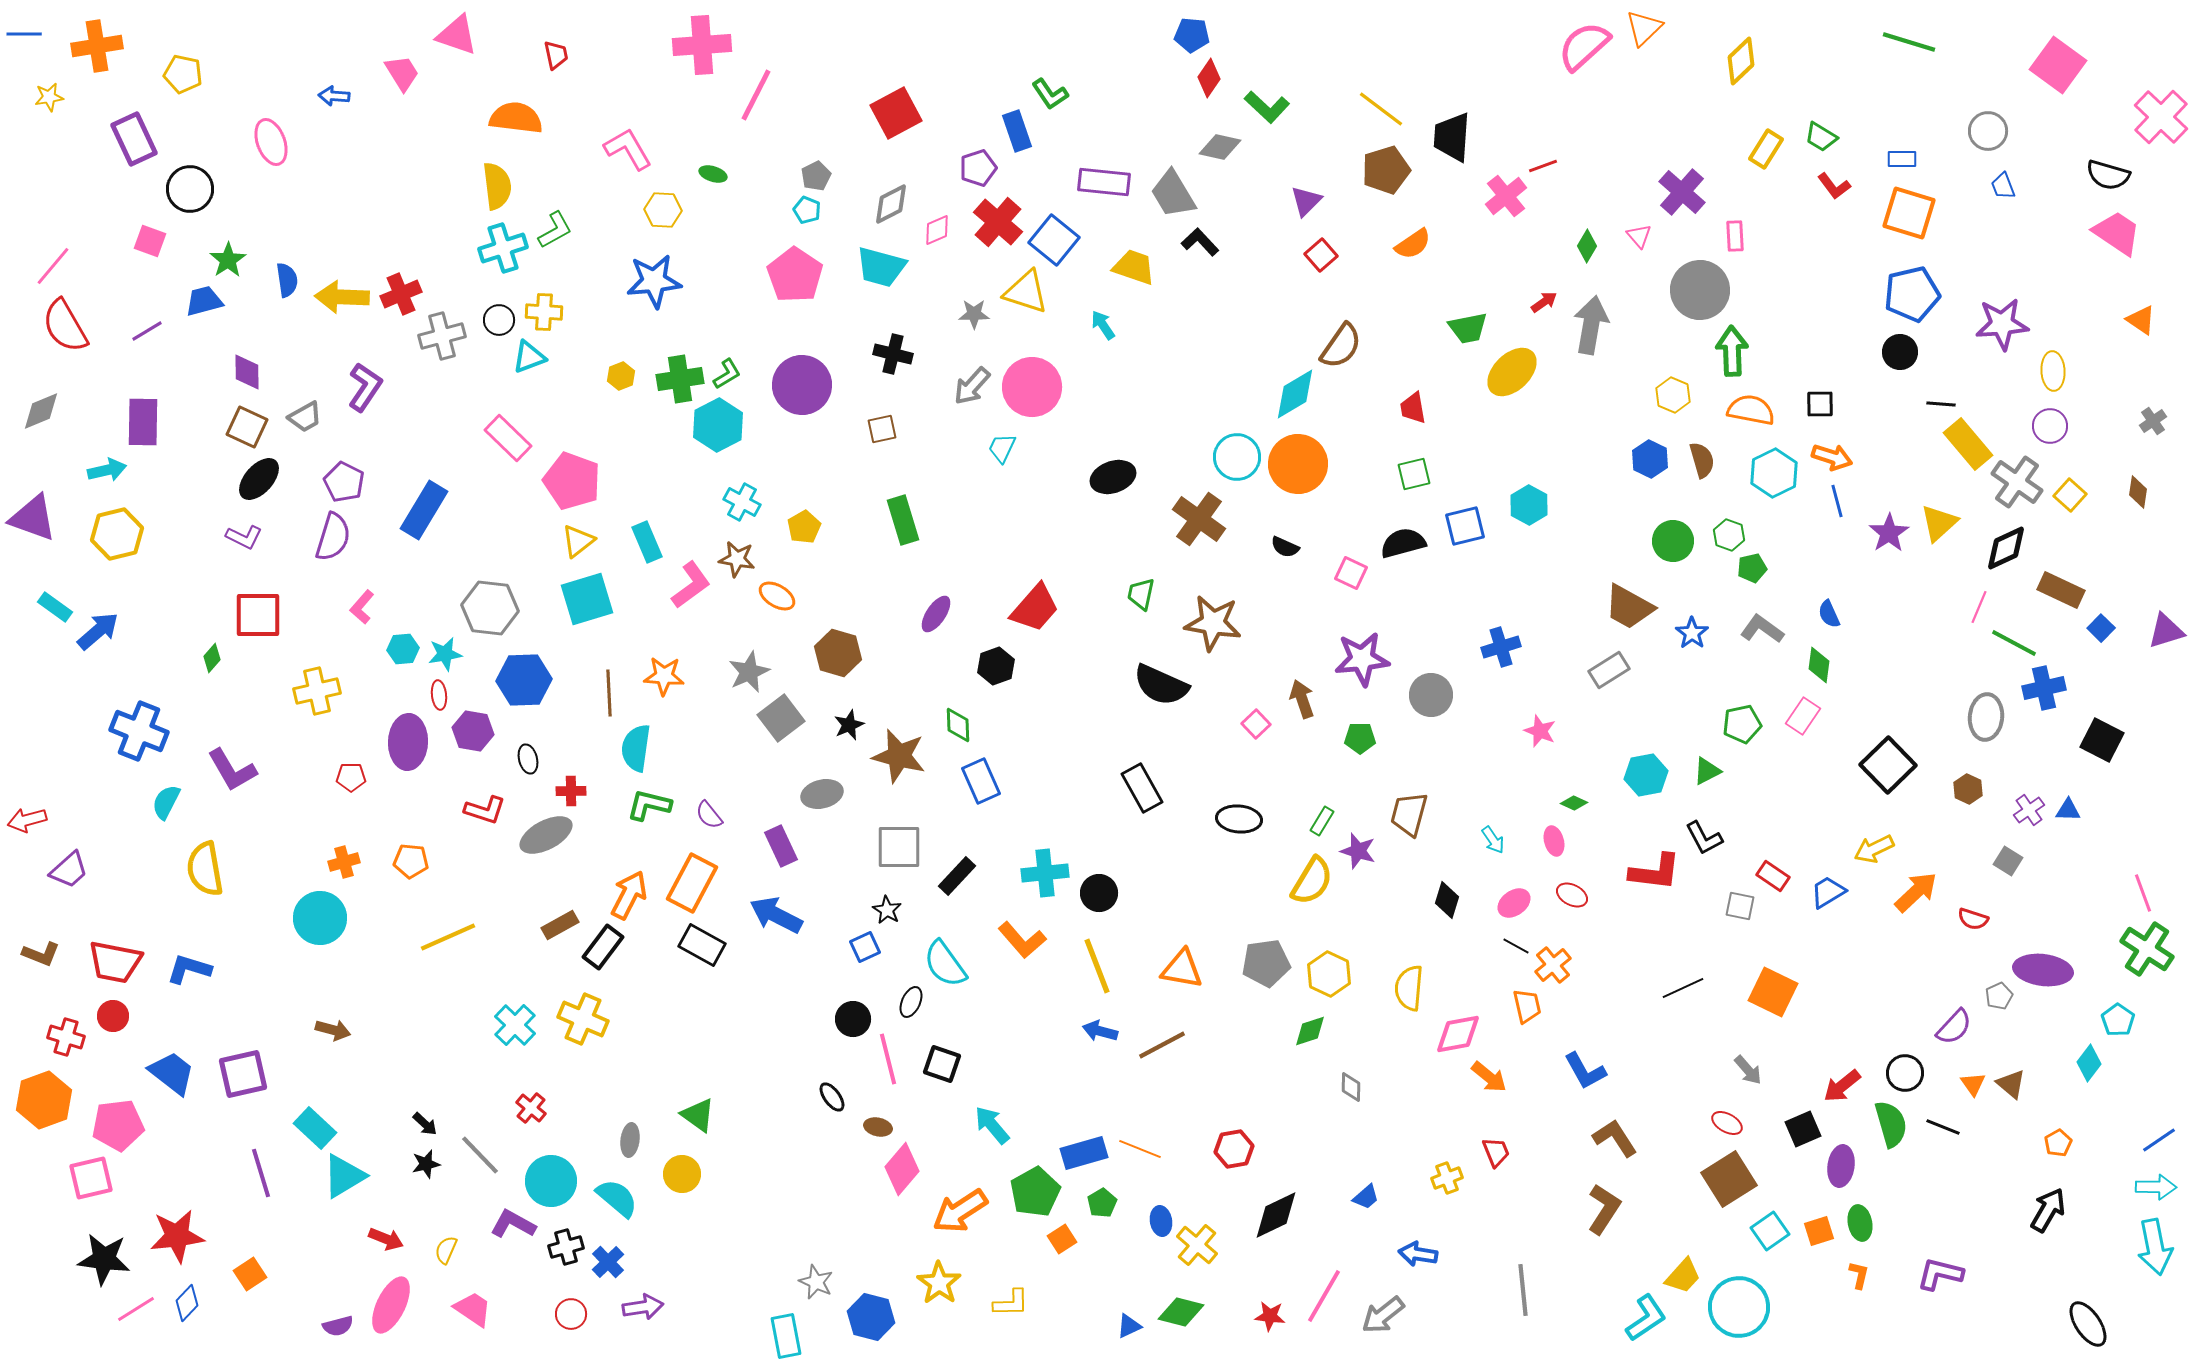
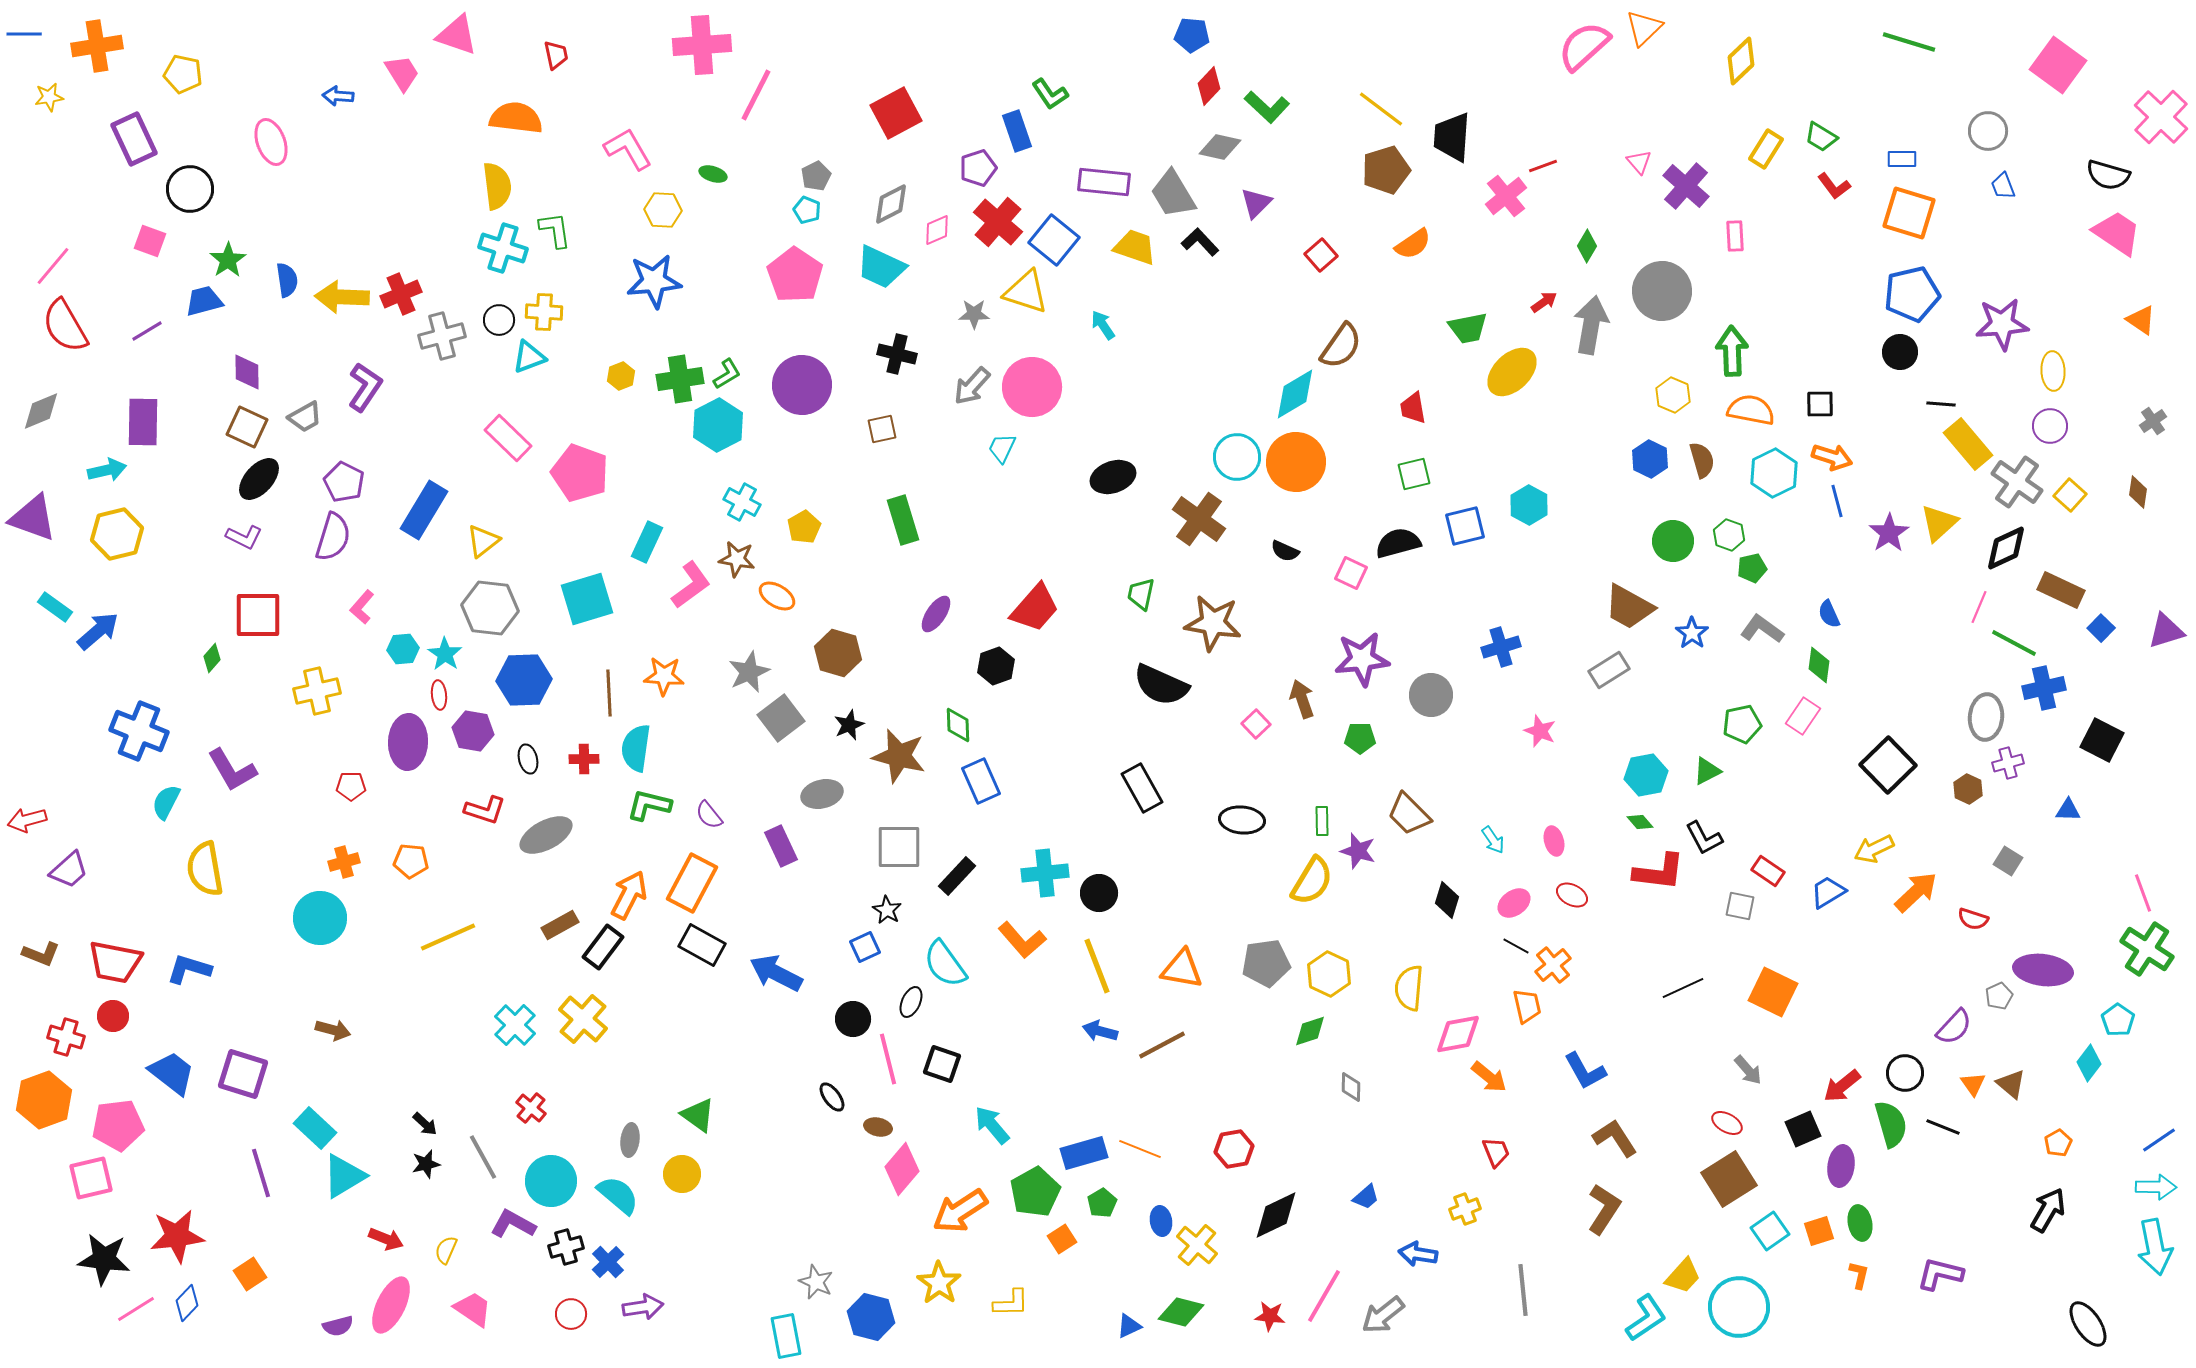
red diamond at (1209, 78): moved 8 px down; rotated 9 degrees clockwise
blue arrow at (334, 96): moved 4 px right
purple cross at (1682, 192): moved 4 px right, 6 px up
purple triangle at (1306, 201): moved 50 px left, 2 px down
green L-shape at (555, 230): rotated 69 degrees counterclockwise
pink triangle at (1639, 236): moved 74 px up
cyan cross at (503, 248): rotated 36 degrees clockwise
cyan trapezoid at (881, 267): rotated 10 degrees clockwise
yellow trapezoid at (1134, 267): moved 1 px right, 20 px up
gray circle at (1700, 290): moved 38 px left, 1 px down
black cross at (893, 354): moved 4 px right
orange circle at (1298, 464): moved 2 px left, 2 px up
pink pentagon at (572, 481): moved 8 px right, 8 px up
yellow triangle at (578, 541): moved 95 px left
cyan rectangle at (647, 542): rotated 48 degrees clockwise
black semicircle at (1403, 543): moved 5 px left
black semicircle at (1285, 547): moved 4 px down
cyan star at (445, 654): rotated 28 degrees counterclockwise
red pentagon at (351, 777): moved 9 px down
red cross at (571, 791): moved 13 px right, 32 px up
green diamond at (1574, 803): moved 66 px right, 19 px down; rotated 24 degrees clockwise
purple cross at (2029, 810): moved 21 px left, 47 px up; rotated 20 degrees clockwise
brown trapezoid at (1409, 814): rotated 60 degrees counterclockwise
black ellipse at (1239, 819): moved 3 px right, 1 px down
green rectangle at (1322, 821): rotated 32 degrees counterclockwise
red L-shape at (1655, 872): moved 4 px right
red rectangle at (1773, 876): moved 5 px left, 5 px up
blue arrow at (776, 915): moved 58 px down
yellow cross at (583, 1019): rotated 18 degrees clockwise
purple square at (243, 1074): rotated 30 degrees clockwise
gray line at (480, 1155): moved 3 px right, 2 px down; rotated 15 degrees clockwise
yellow cross at (1447, 1178): moved 18 px right, 31 px down
cyan semicircle at (617, 1198): moved 1 px right, 3 px up
